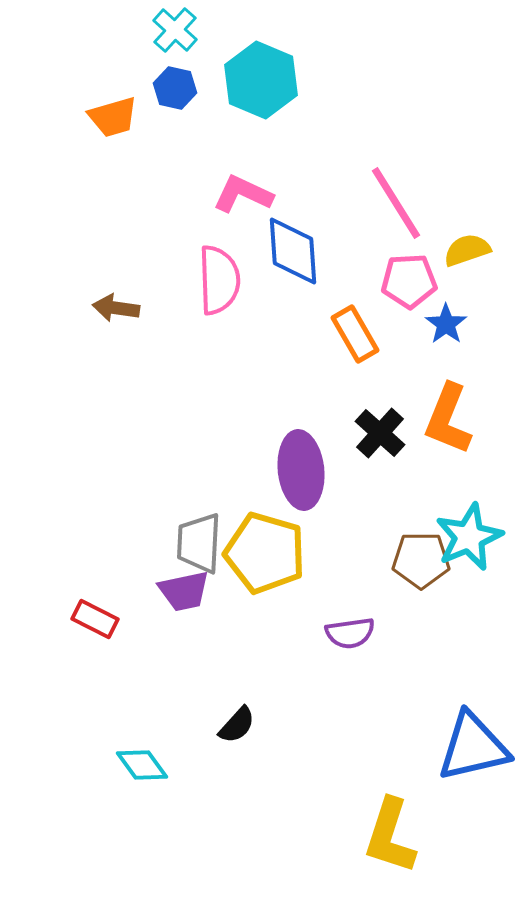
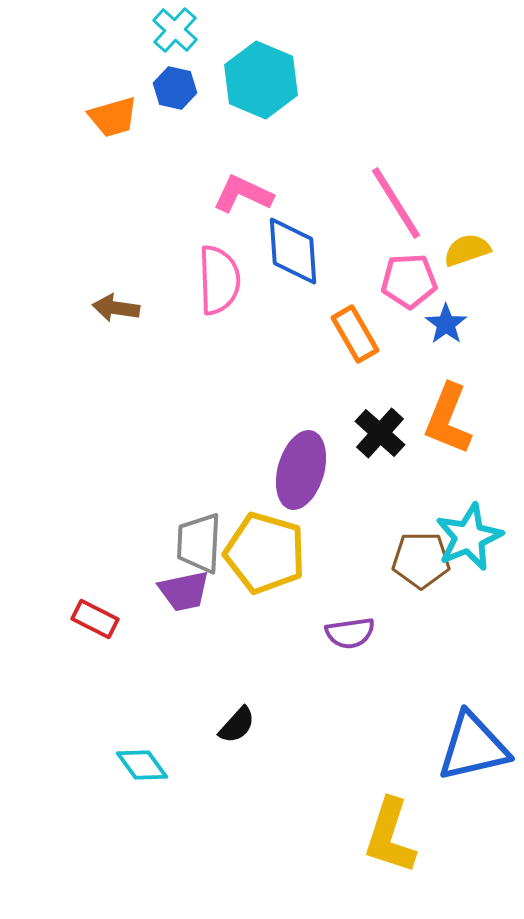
purple ellipse: rotated 22 degrees clockwise
